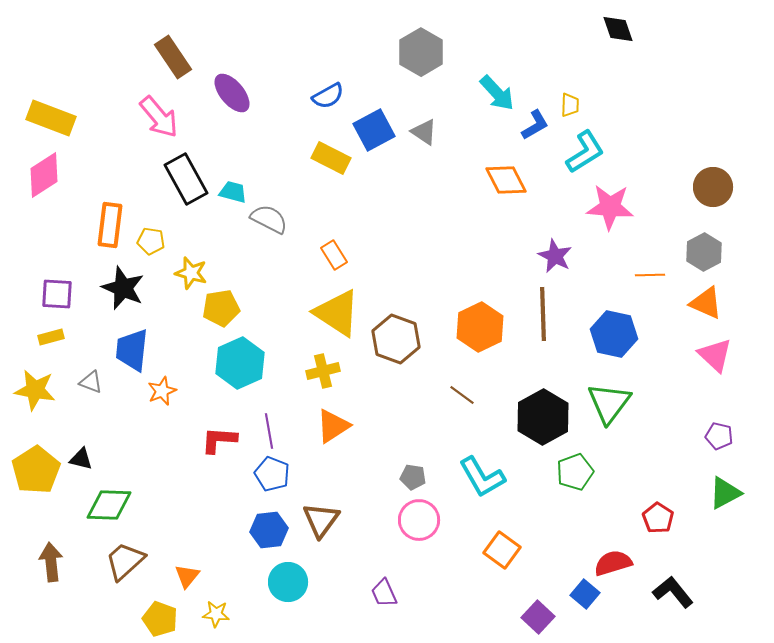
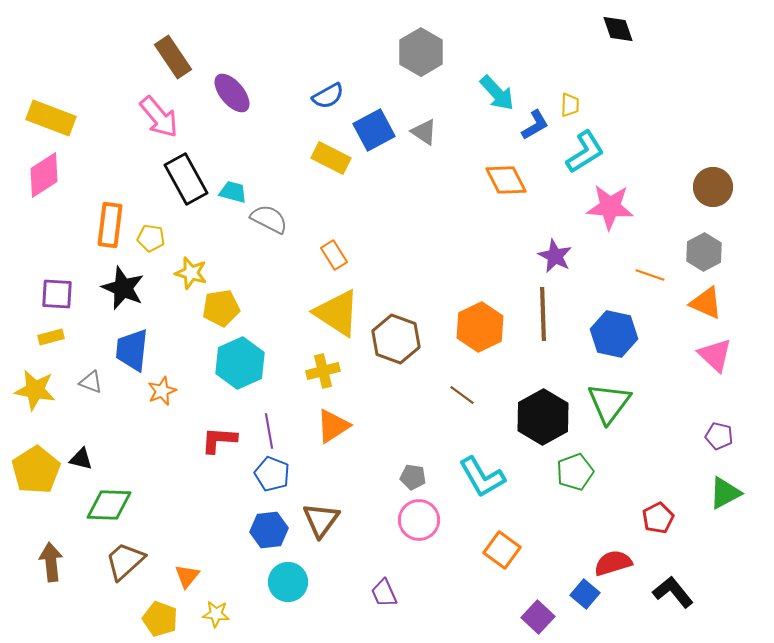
yellow pentagon at (151, 241): moved 3 px up
orange line at (650, 275): rotated 20 degrees clockwise
red pentagon at (658, 518): rotated 12 degrees clockwise
